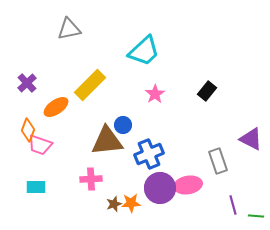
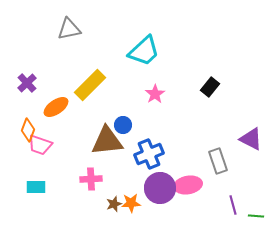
black rectangle: moved 3 px right, 4 px up
